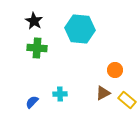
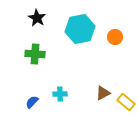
black star: moved 3 px right, 3 px up
cyan hexagon: rotated 16 degrees counterclockwise
green cross: moved 2 px left, 6 px down
orange circle: moved 33 px up
yellow rectangle: moved 1 px left, 2 px down
